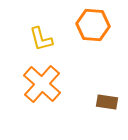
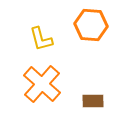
orange hexagon: moved 2 px left
brown rectangle: moved 14 px left, 1 px up; rotated 10 degrees counterclockwise
